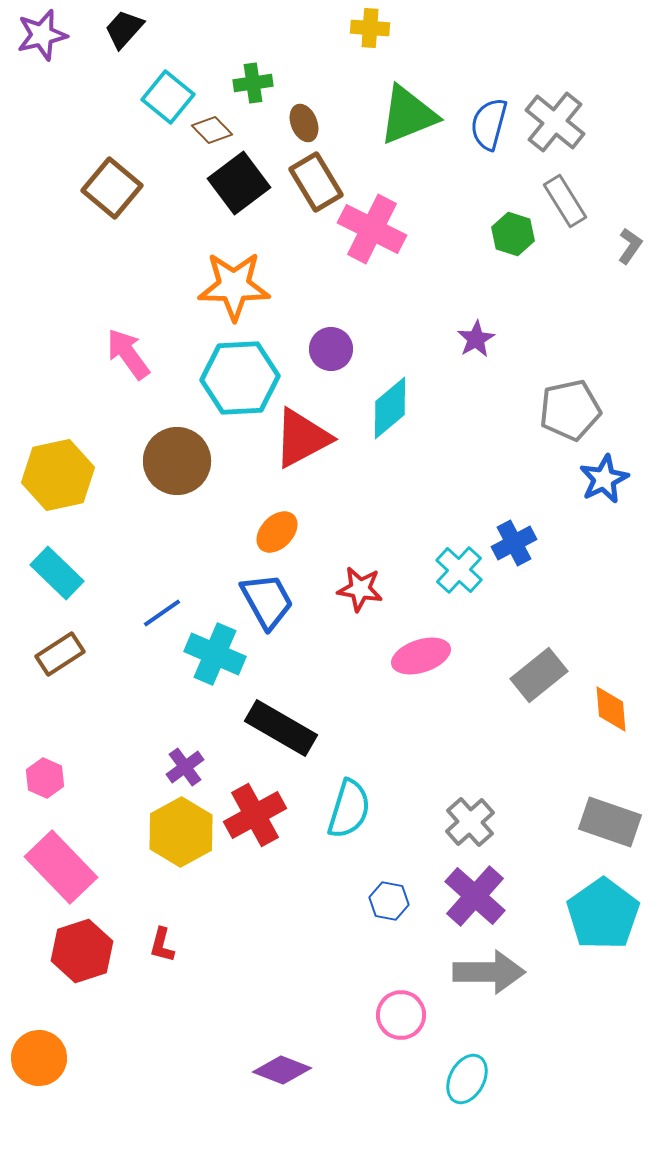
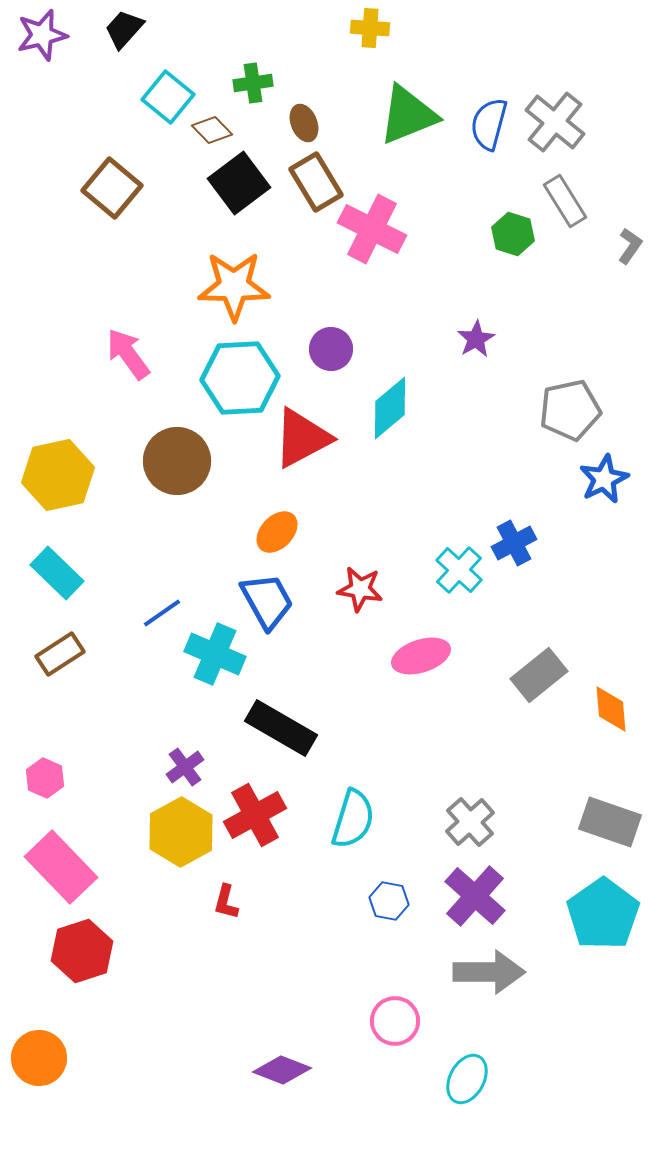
cyan semicircle at (349, 809): moved 4 px right, 10 px down
red L-shape at (162, 945): moved 64 px right, 43 px up
pink circle at (401, 1015): moved 6 px left, 6 px down
